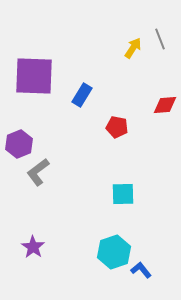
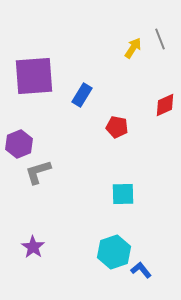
purple square: rotated 6 degrees counterclockwise
red diamond: rotated 20 degrees counterclockwise
gray L-shape: rotated 20 degrees clockwise
